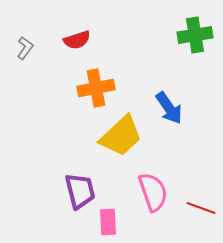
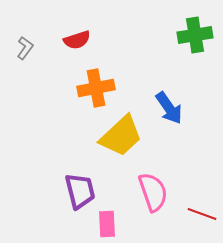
red line: moved 1 px right, 6 px down
pink rectangle: moved 1 px left, 2 px down
